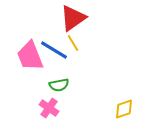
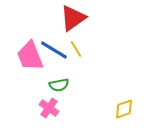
yellow line: moved 3 px right, 6 px down
